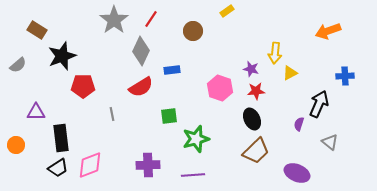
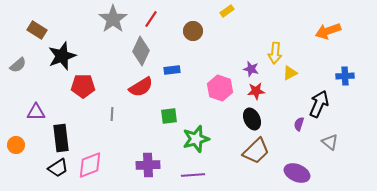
gray star: moved 1 px left, 1 px up
gray line: rotated 16 degrees clockwise
